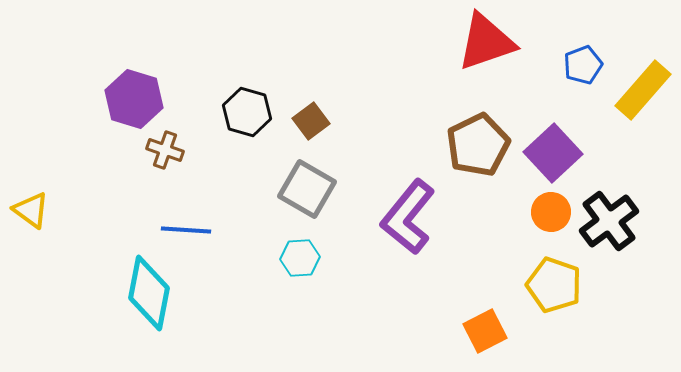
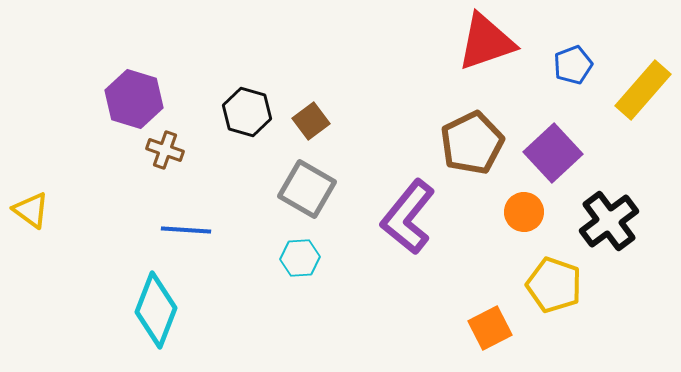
blue pentagon: moved 10 px left
brown pentagon: moved 6 px left, 2 px up
orange circle: moved 27 px left
cyan diamond: moved 7 px right, 17 px down; rotated 10 degrees clockwise
orange square: moved 5 px right, 3 px up
